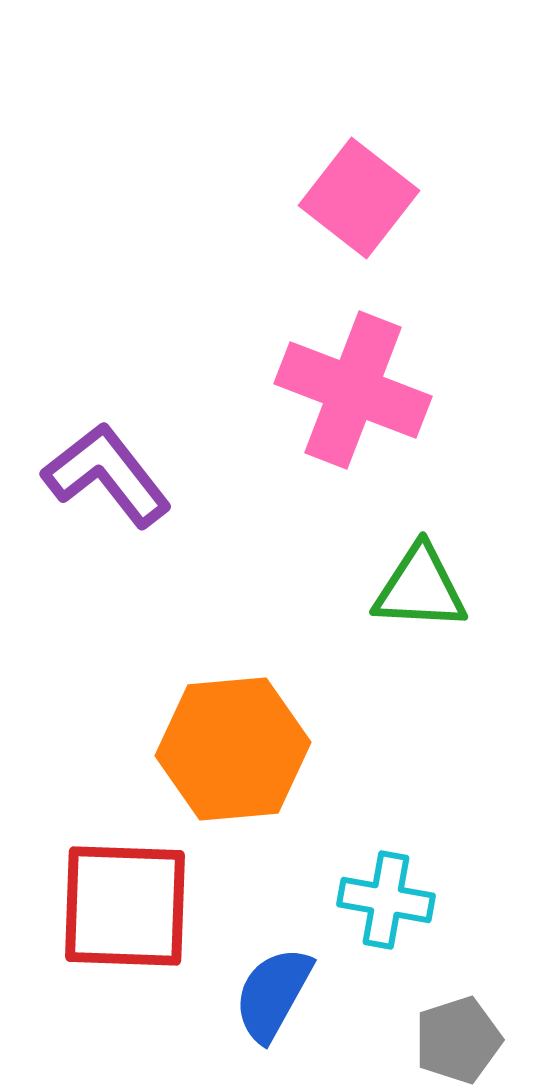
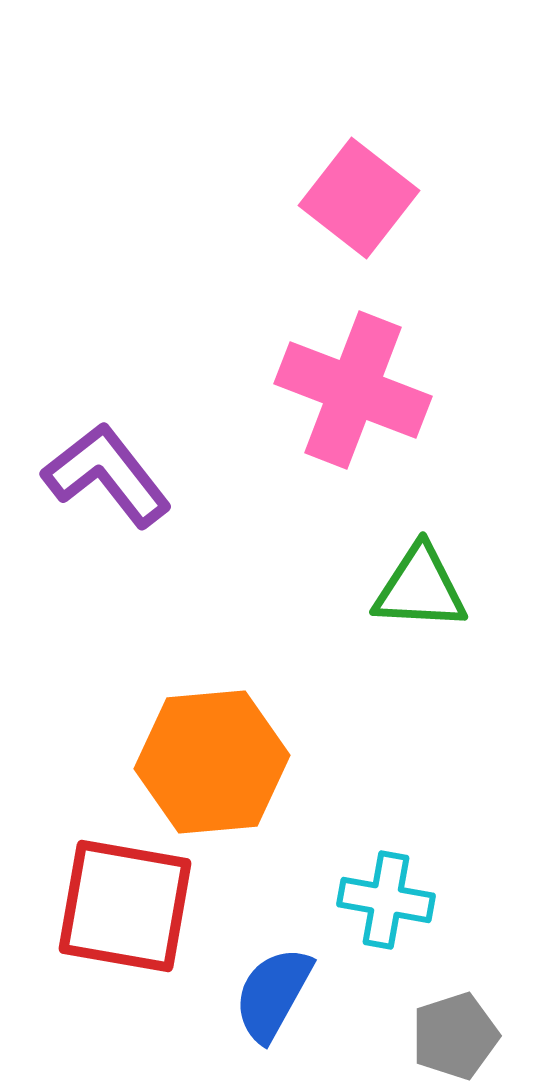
orange hexagon: moved 21 px left, 13 px down
red square: rotated 8 degrees clockwise
gray pentagon: moved 3 px left, 4 px up
